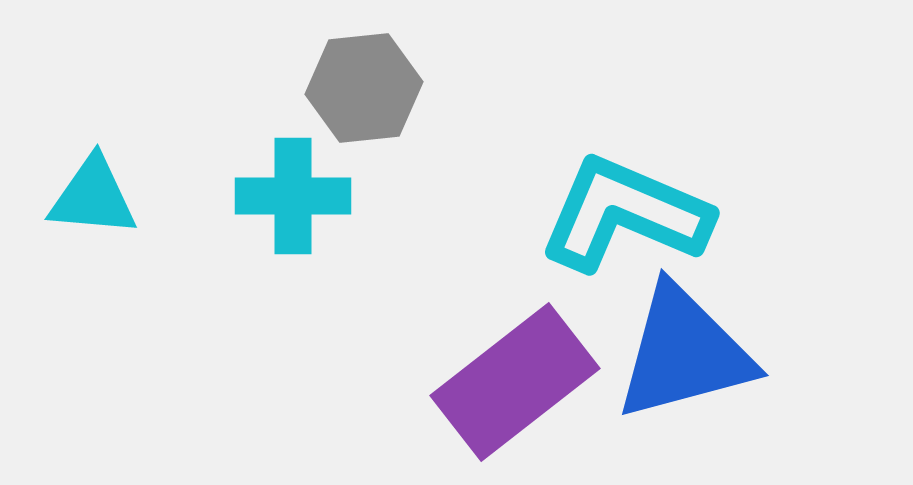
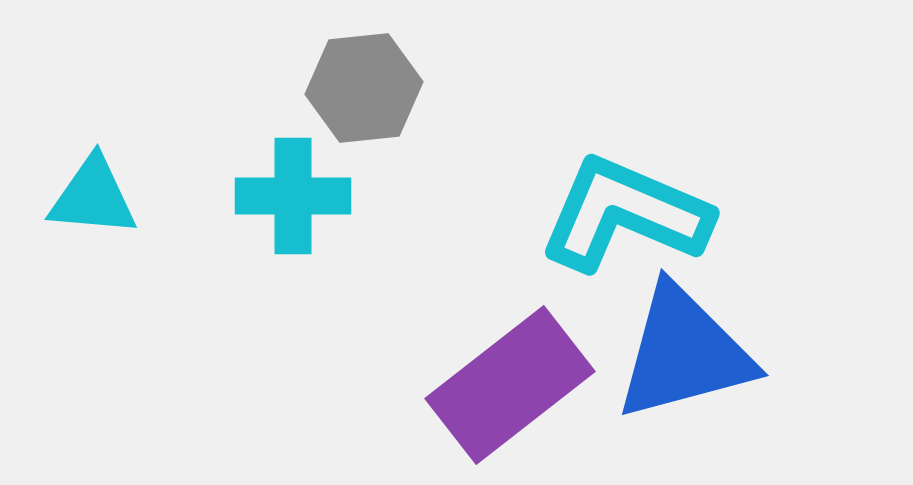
purple rectangle: moved 5 px left, 3 px down
